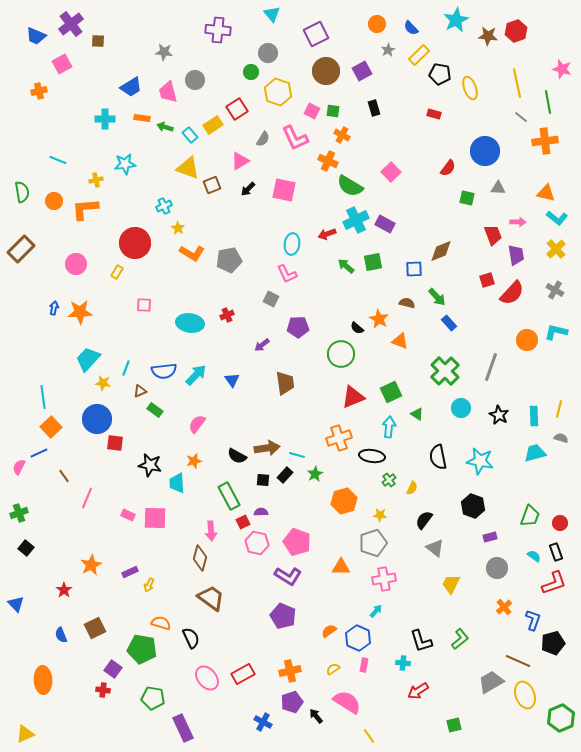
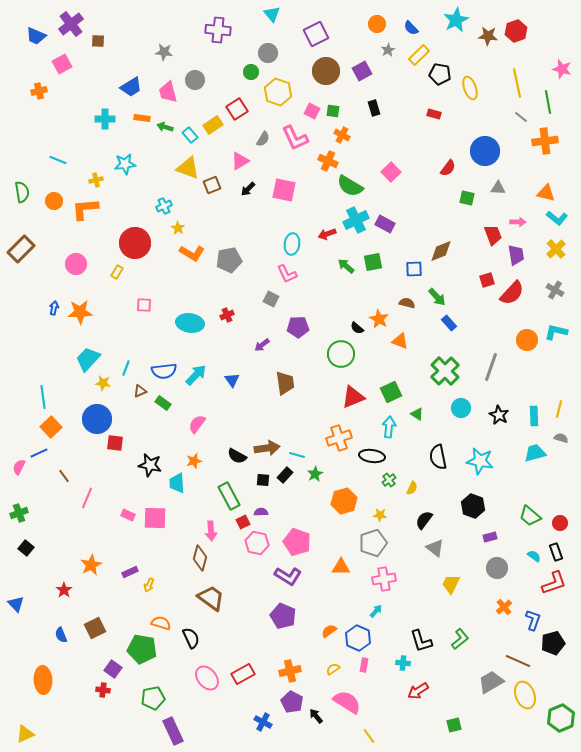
green rectangle at (155, 410): moved 8 px right, 7 px up
green trapezoid at (530, 516): rotated 110 degrees clockwise
green pentagon at (153, 698): rotated 20 degrees counterclockwise
purple pentagon at (292, 702): rotated 25 degrees counterclockwise
purple rectangle at (183, 728): moved 10 px left, 3 px down
